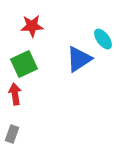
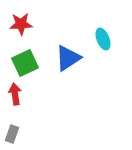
red star: moved 11 px left, 2 px up
cyan ellipse: rotated 15 degrees clockwise
blue triangle: moved 11 px left, 1 px up
green square: moved 1 px right, 1 px up
